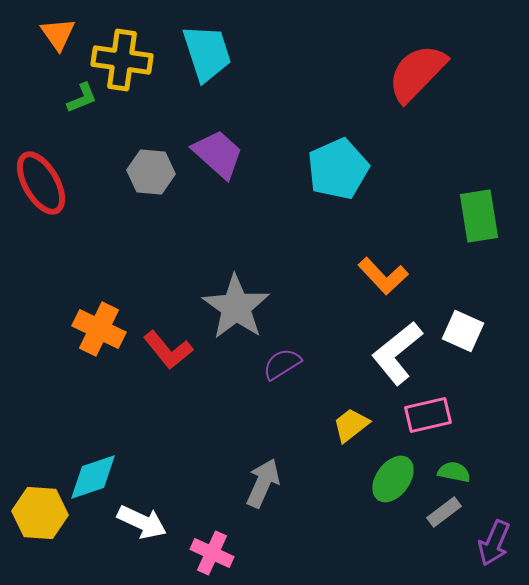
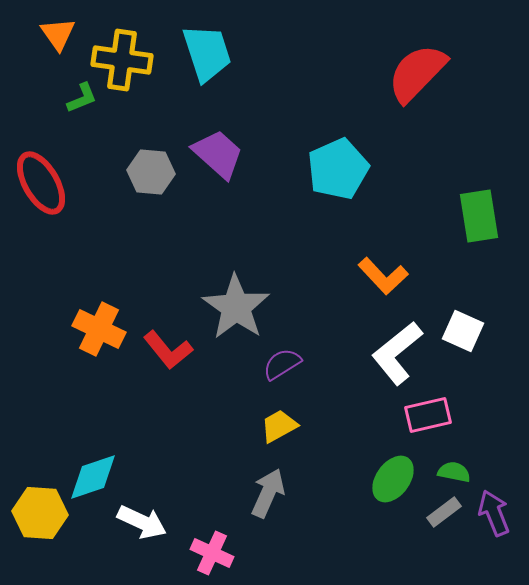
yellow trapezoid: moved 72 px left, 1 px down; rotated 9 degrees clockwise
gray arrow: moved 5 px right, 10 px down
purple arrow: moved 30 px up; rotated 135 degrees clockwise
